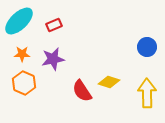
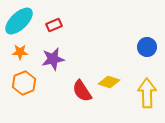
orange star: moved 2 px left, 2 px up
orange hexagon: rotated 15 degrees clockwise
